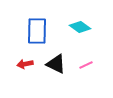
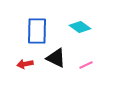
black triangle: moved 6 px up
